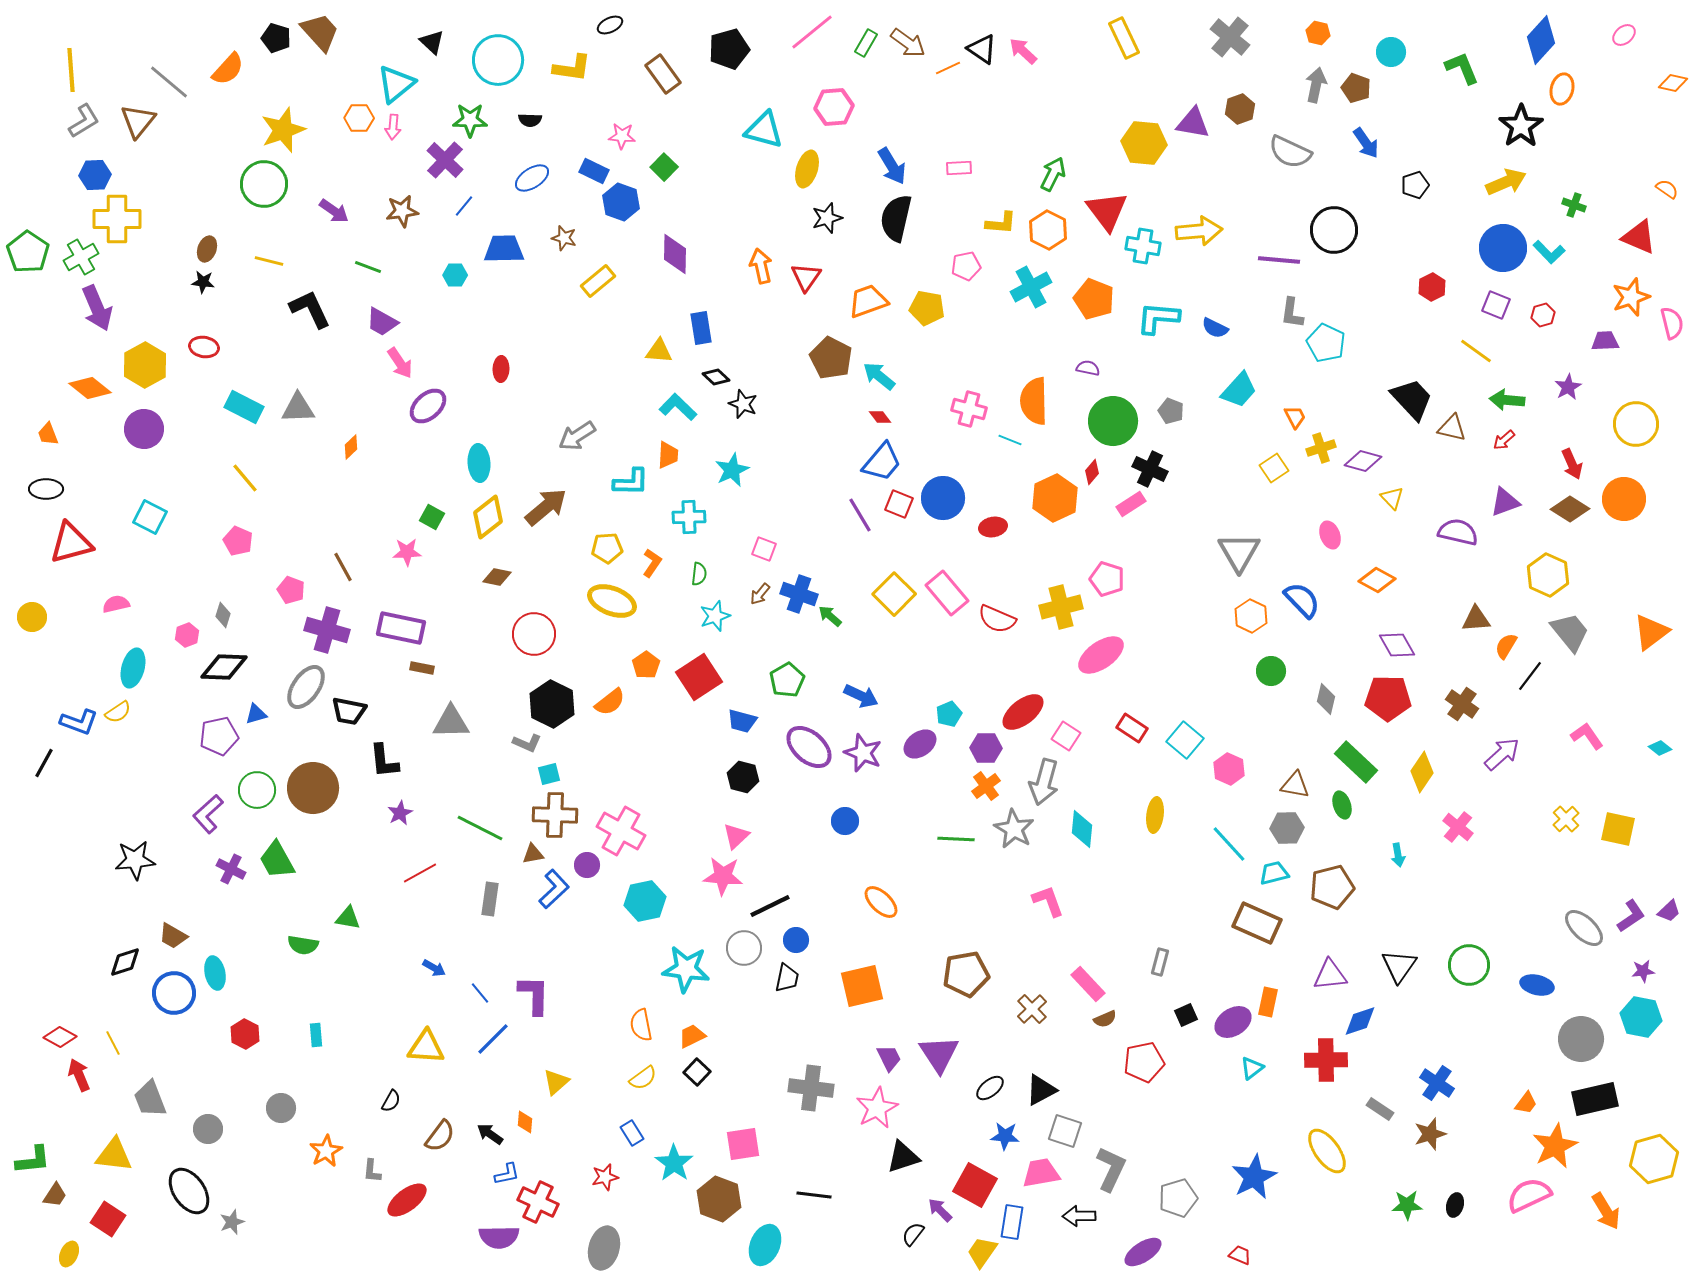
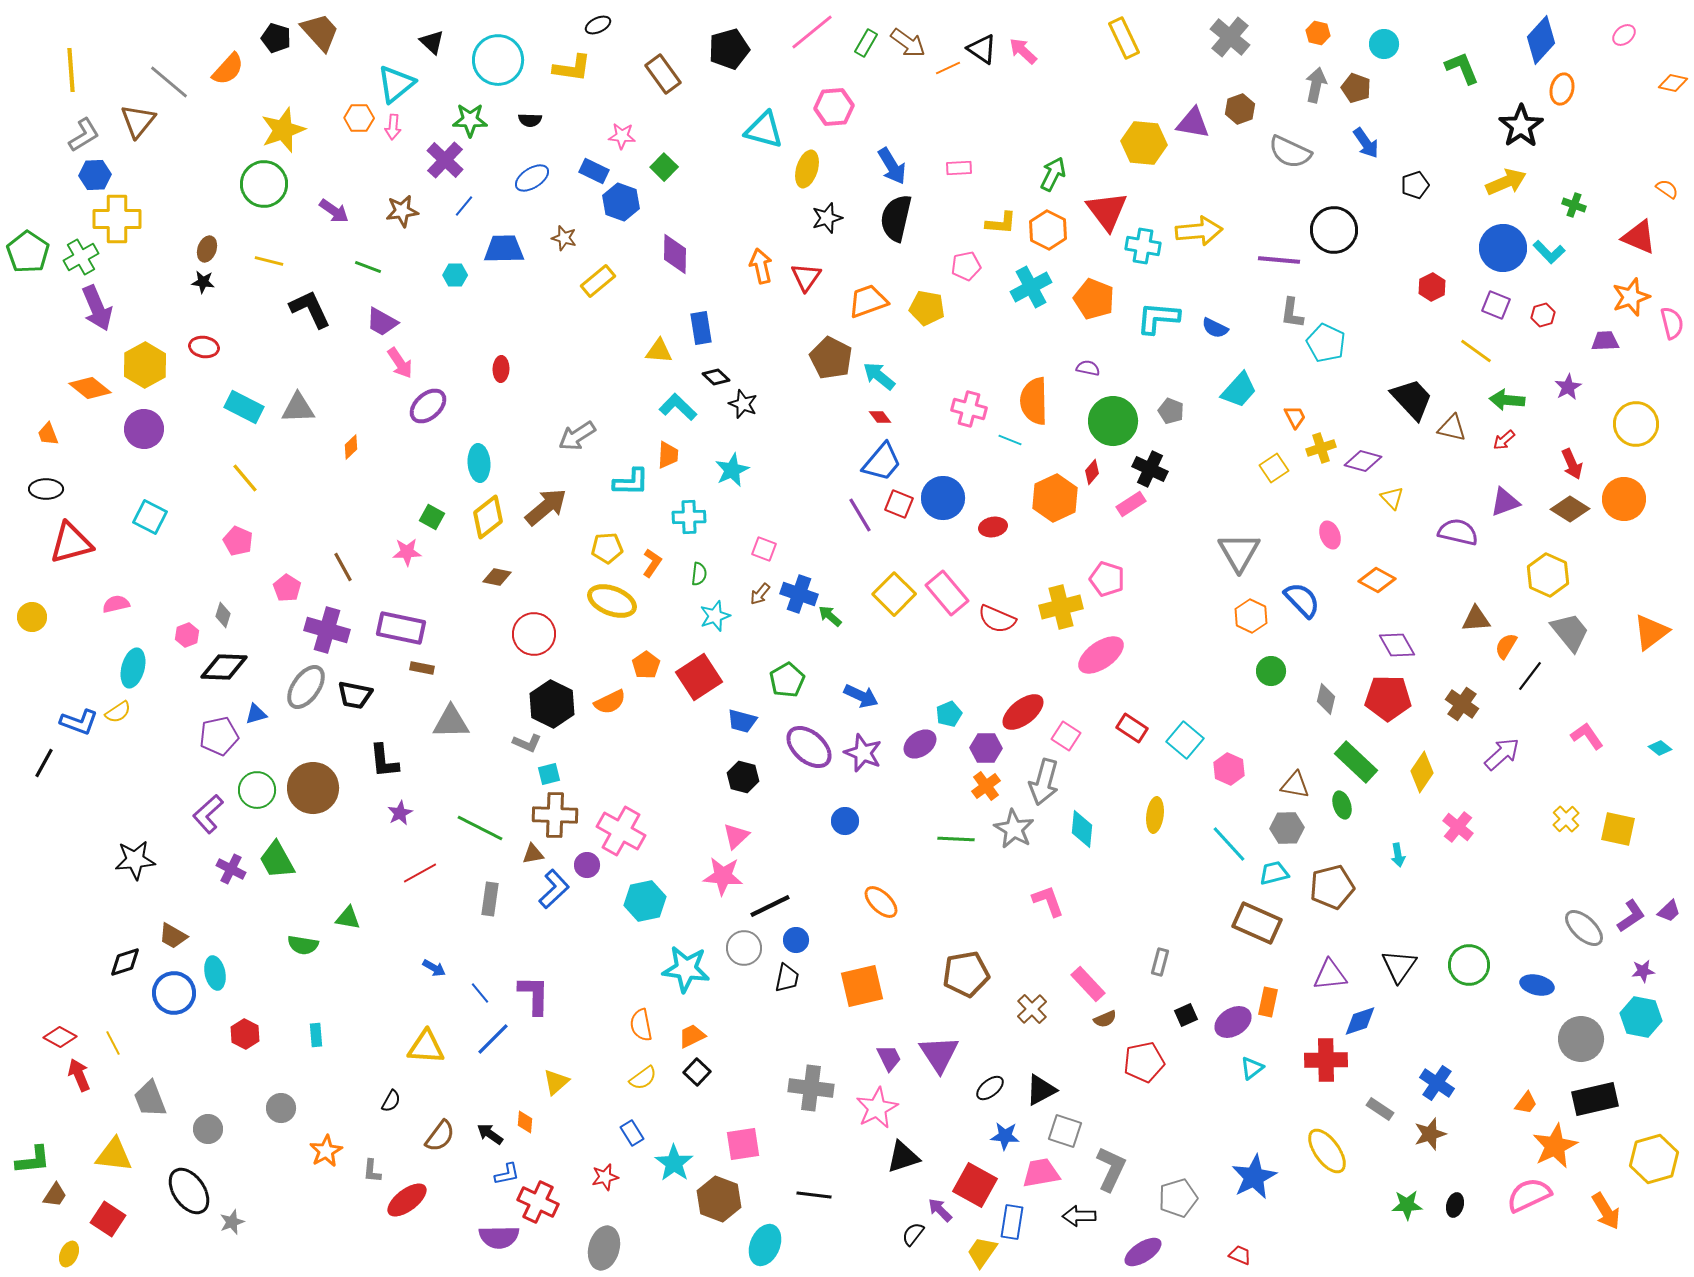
black ellipse at (610, 25): moved 12 px left
cyan circle at (1391, 52): moved 7 px left, 8 px up
gray L-shape at (84, 121): moved 14 px down
pink pentagon at (291, 590): moved 4 px left, 2 px up; rotated 12 degrees clockwise
orange semicircle at (610, 702): rotated 12 degrees clockwise
black trapezoid at (349, 711): moved 6 px right, 16 px up
